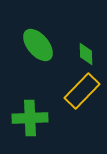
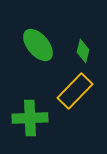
green diamond: moved 3 px left, 3 px up; rotated 15 degrees clockwise
yellow rectangle: moved 7 px left
